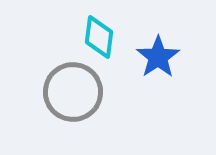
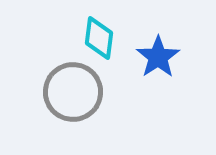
cyan diamond: moved 1 px down
